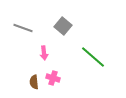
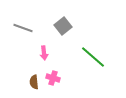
gray square: rotated 12 degrees clockwise
